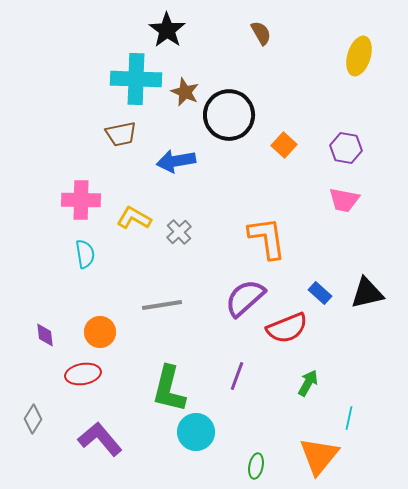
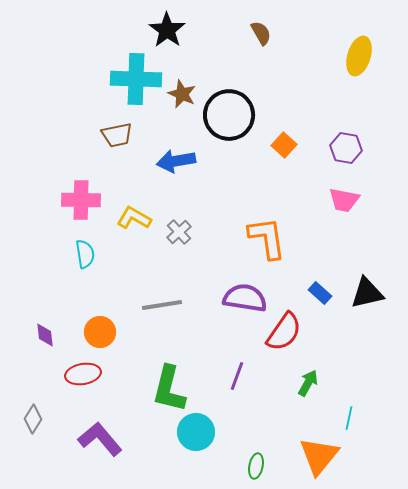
brown star: moved 3 px left, 2 px down
brown trapezoid: moved 4 px left, 1 px down
purple semicircle: rotated 51 degrees clockwise
red semicircle: moved 3 px left, 4 px down; rotated 33 degrees counterclockwise
